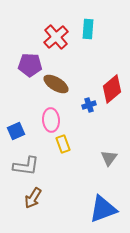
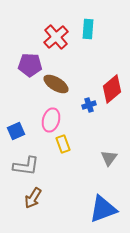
pink ellipse: rotated 20 degrees clockwise
